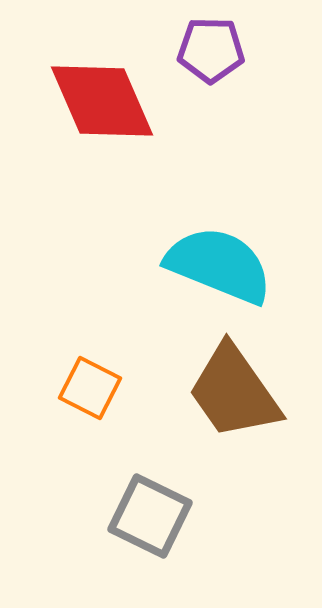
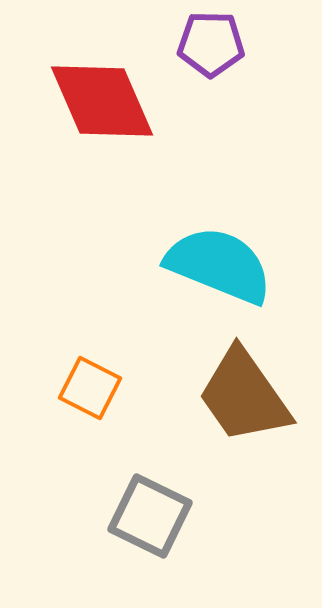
purple pentagon: moved 6 px up
brown trapezoid: moved 10 px right, 4 px down
